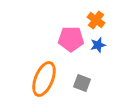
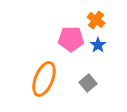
blue star: rotated 21 degrees counterclockwise
gray square: moved 6 px right; rotated 30 degrees clockwise
